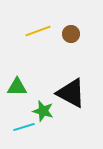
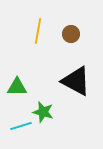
yellow line: rotated 60 degrees counterclockwise
black triangle: moved 5 px right, 12 px up
green star: moved 1 px down
cyan line: moved 3 px left, 1 px up
